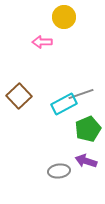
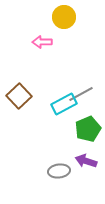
gray line: rotated 10 degrees counterclockwise
